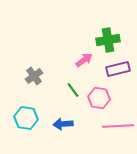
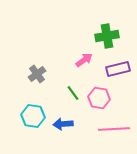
green cross: moved 1 px left, 4 px up
gray cross: moved 3 px right, 2 px up
green line: moved 3 px down
cyan hexagon: moved 7 px right, 2 px up
pink line: moved 4 px left, 3 px down
